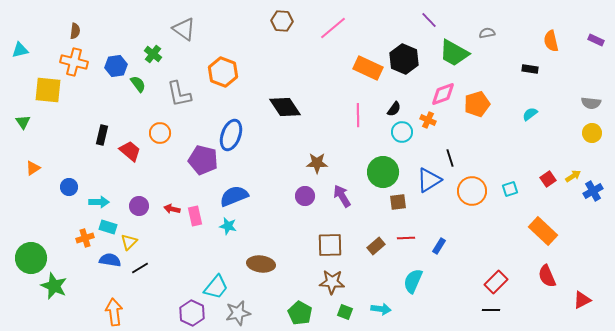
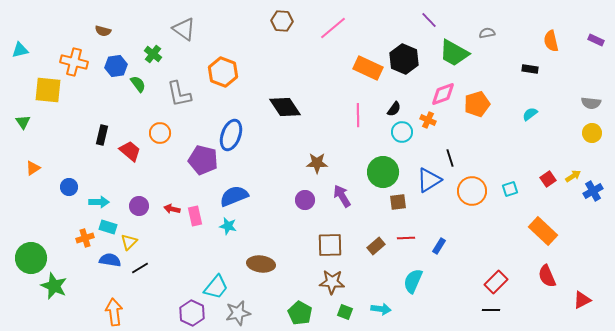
brown semicircle at (75, 31): moved 28 px right; rotated 98 degrees clockwise
purple circle at (305, 196): moved 4 px down
